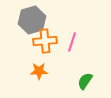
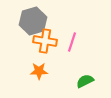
gray hexagon: moved 1 px right, 1 px down
orange cross: rotated 15 degrees clockwise
green semicircle: rotated 30 degrees clockwise
